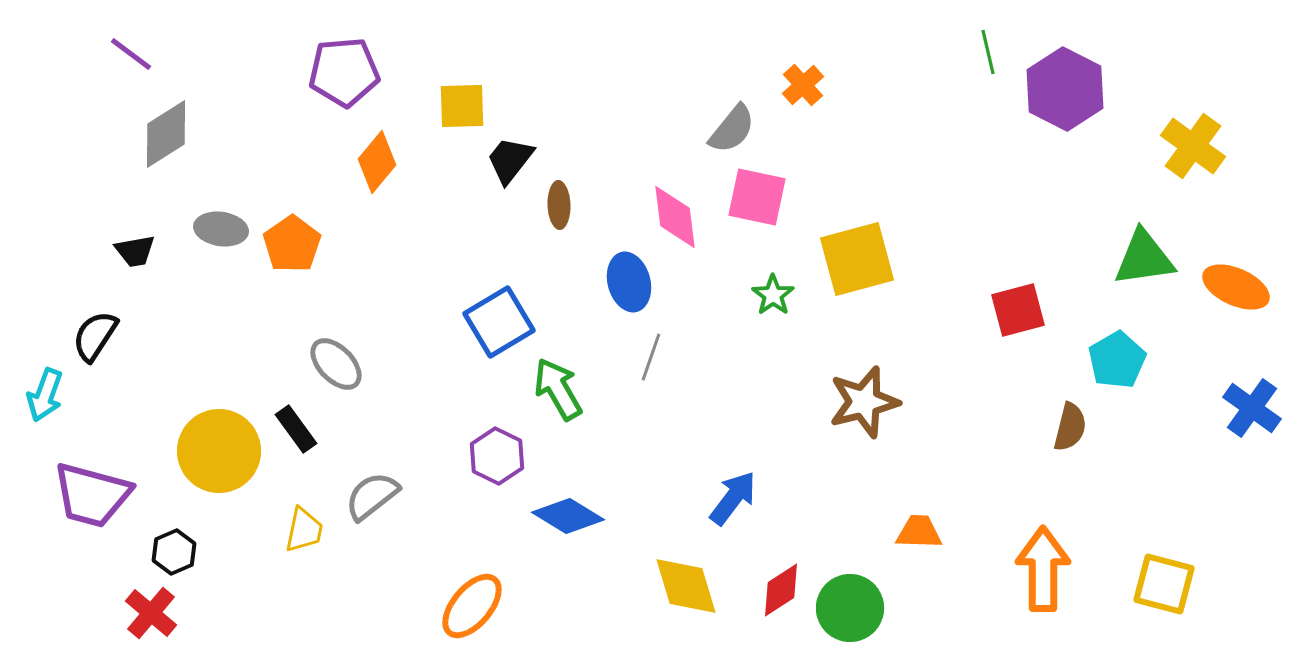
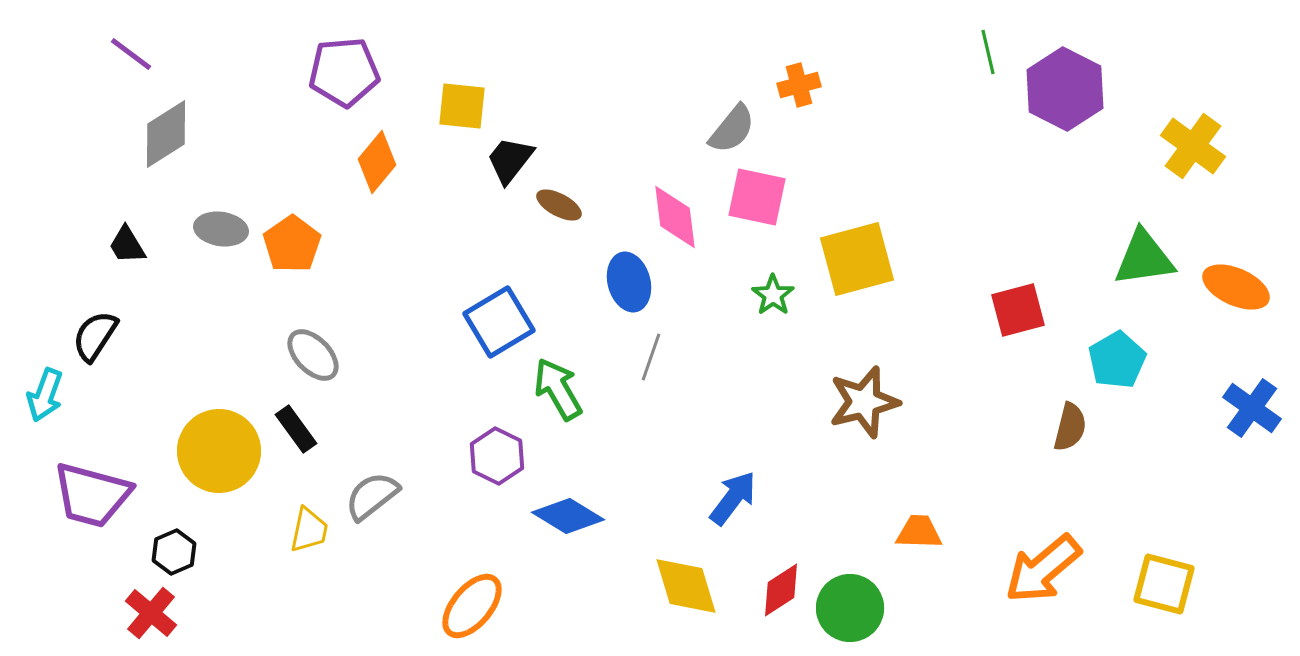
orange cross at (803, 85): moved 4 px left; rotated 27 degrees clockwise
yellow square at (462, 106): rotated 8 degrees clockwise
brown ellipse at (559, 205): rotated 60 degrees counterclockwise
black trapezoid at (135, 251): moved 8 px left, 6 px up; rotated 69 degrees clockwise
gray ellipse at (336, 364): moved 23 px left, 9 px up
yellow trapezoid at (304, 530): moved 5 px right
orange arrow at (1043, 569): rotated 130 degrees counterclockwise
